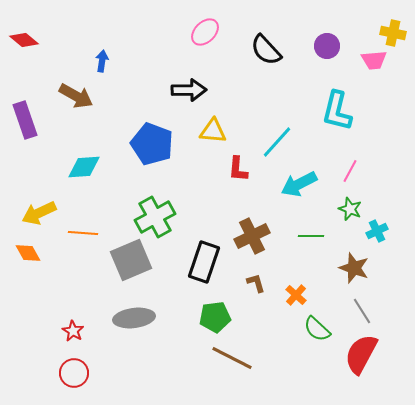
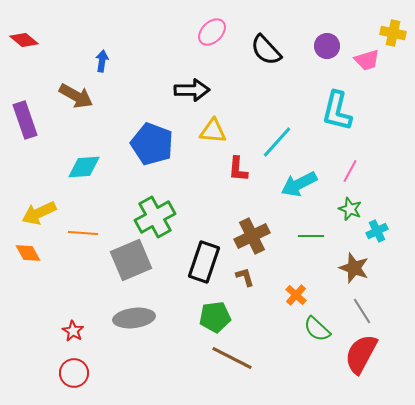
pink ellipse: moved 7 px right
pink trapezoid: moved 7 px left; rotated 12 degrees counterclockwise
black arrow: moved 3 px right
brown L-shape: moved 11 px left, 6 px up
